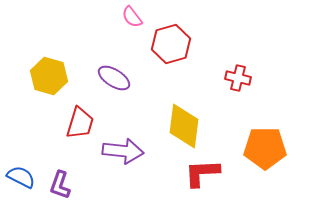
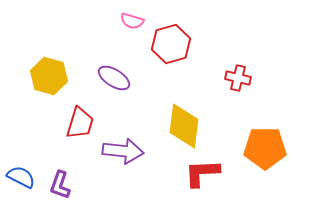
pink semicircle: moved 4 px down; rotated 35 degrees counterclockwise
